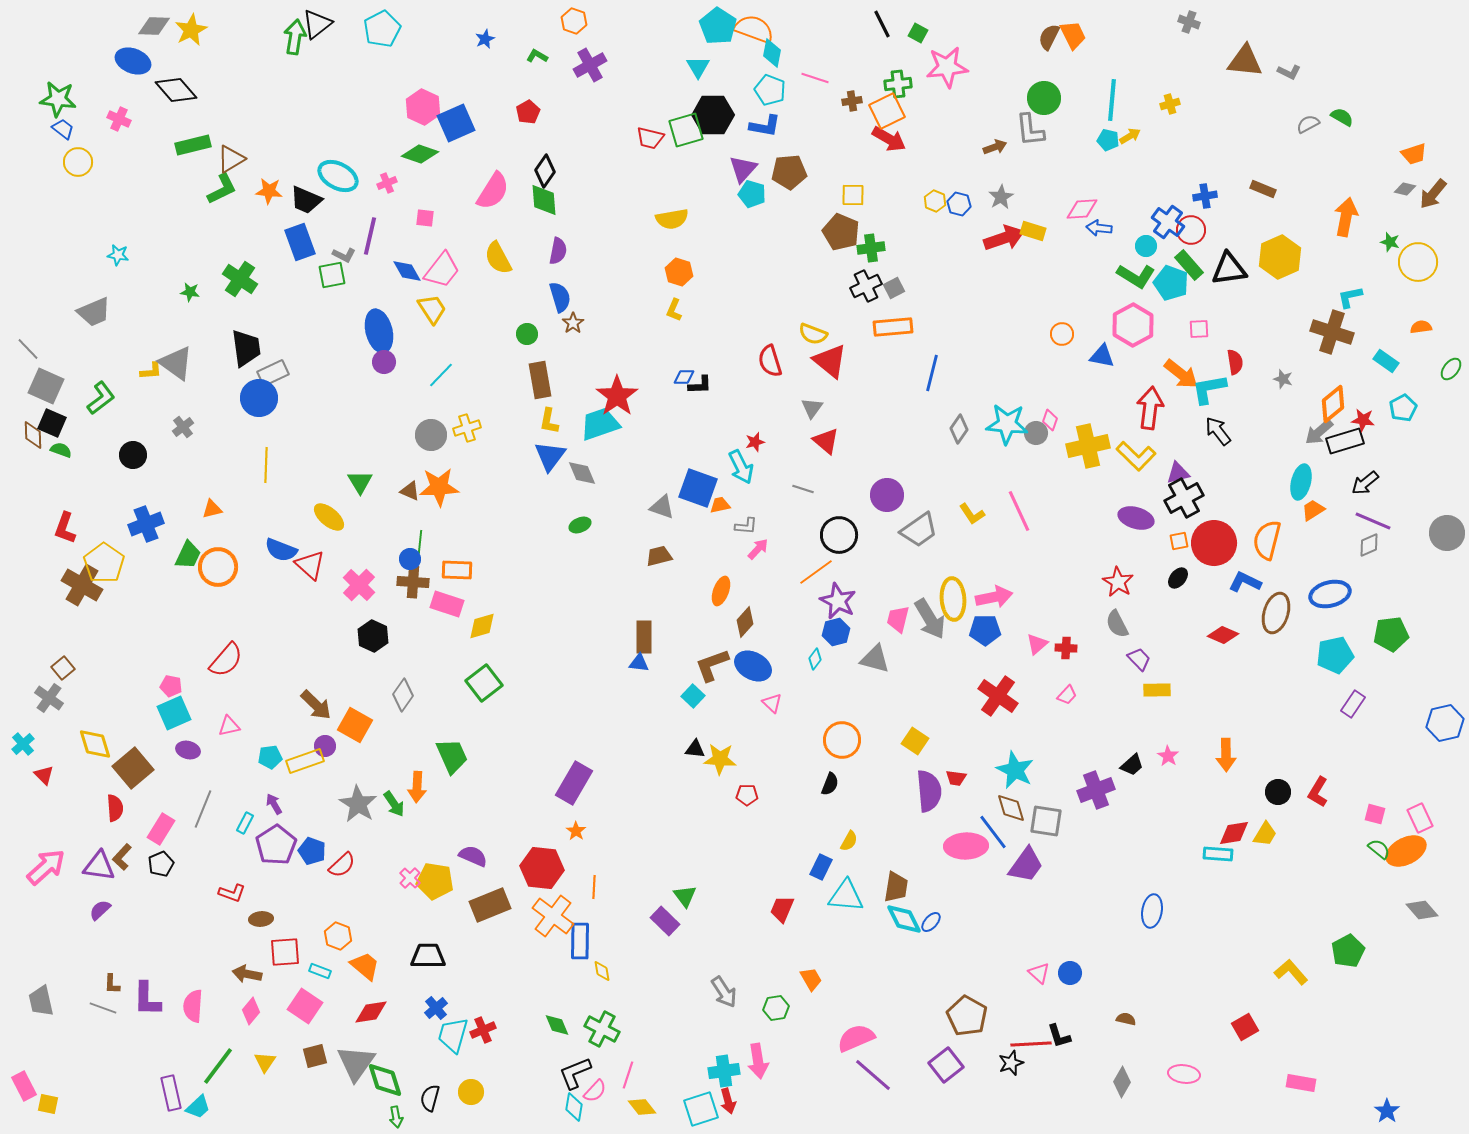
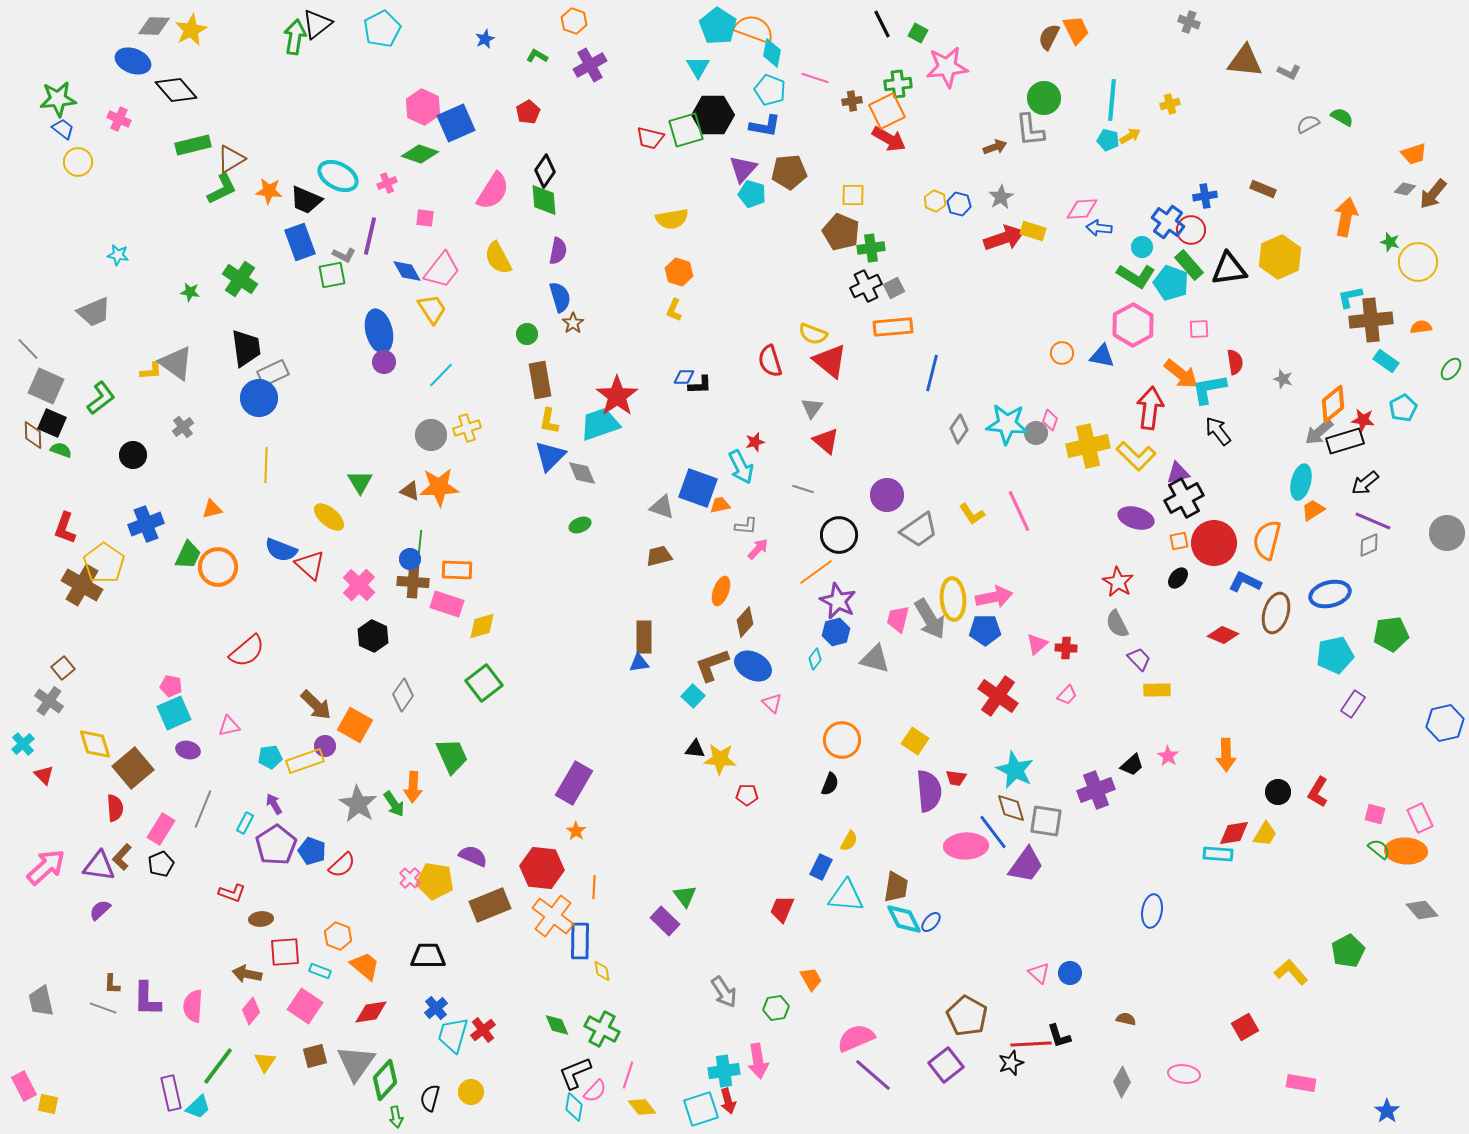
orange trapezoid at (1073, 35): moved 3 px right, 5 px up
green star at (58, 99): rotated 12 degrees counterclockwise
cyan circle at (1146, 246): moved 4 px left, 1 px down
brown cross at (1332, 332): moved 39 px right, 12 px up; rotated 24 degrees counterclockwise
orange circle at (1062, 334): moved 19 px down
blue triangle at (550, 456): rotated 8 degrees clockwise
red semicircle at (226, 660): moved 21 px right, 9 px up; rotated 9 degrees clockwise
blue triangle at (639, 663): rotated 15 degrees counterclockwise
gray cross at (49, 698): moved 3 px down
orange arrow at (417, 787): moved 4 px left
orange ellipse at (1406, 851): rotated 30 degrees clockwise
red cross at (483, 1030): rotated 15 degrees counterclockwise
green diamond at (385, 1080): rotated 60 degrees clockwise
